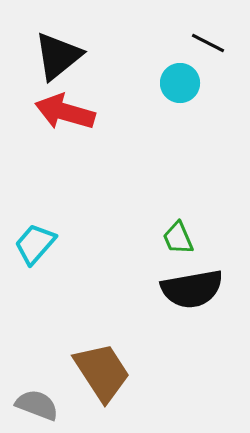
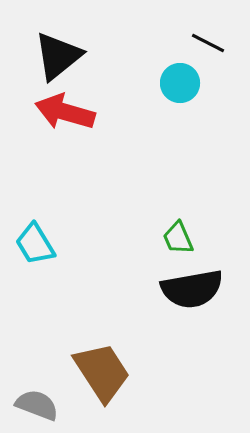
cyan trapezoid: rotated 72 degrees counterclockwise
